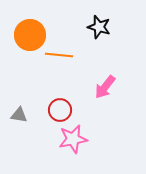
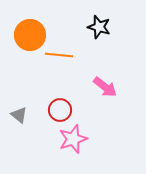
pink arrow: rotated 90 degrees counterclockwise
gray triangle: rotated 30 degrees clockwise
pink star: rotated 8 degrees counterclockwise
